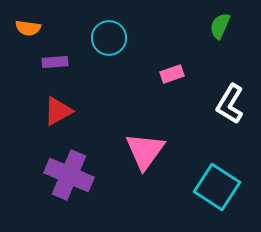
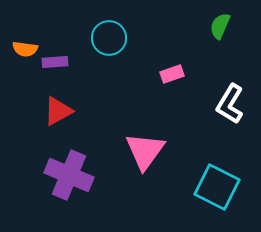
orange semicircle: moved 3 px left, 21 px down
cyan square: rotated 6 degrees counterclockwise
